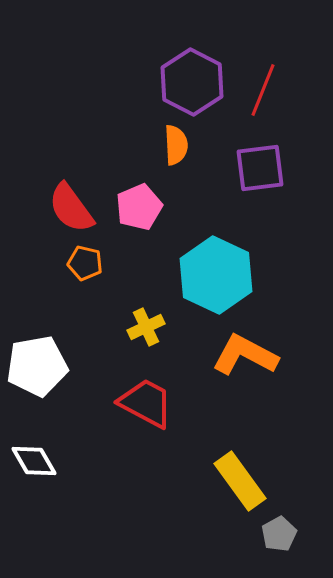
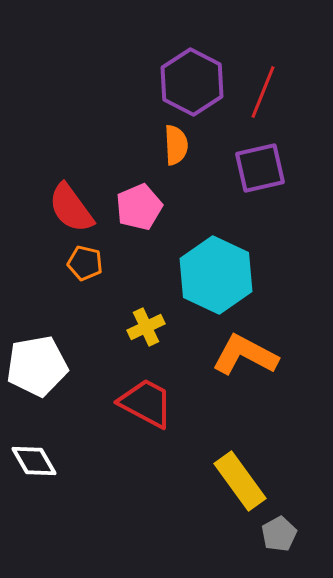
red line: moved 2 px down
purple square: rotated 6 degrees counterclockwise
